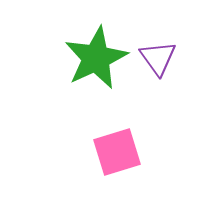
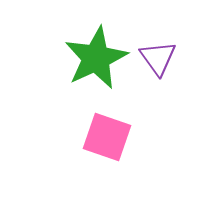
pink square: moved 10 px left, 15 px up; rotated 36 degrees clockwise
